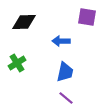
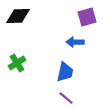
purple square: rotated 24 degrees counterclockwise
black diamond: moved 6 px left, 6 px up
blue arrow: moved 14 px right, 1 px down
